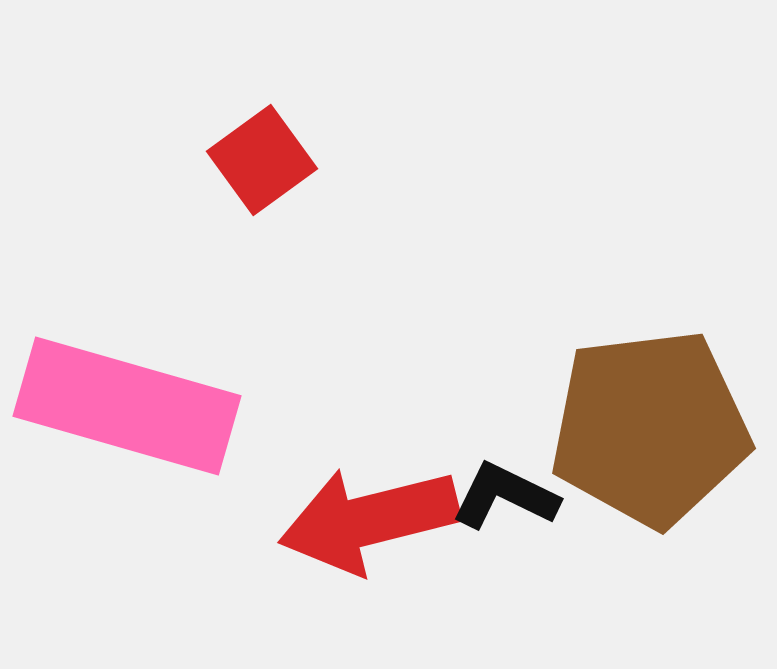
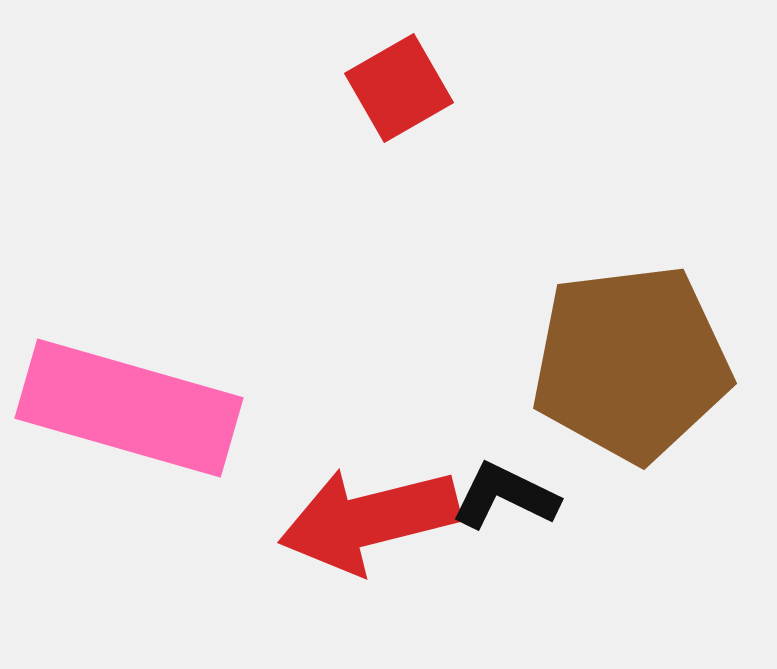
red square: moved 137 px right, 72 px up; rotated 6 degrees clockwise
pink rectangle: moved 2 px right, 2 px down
brown pentagon: moved 19 px left, 65 px up
